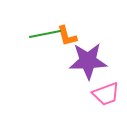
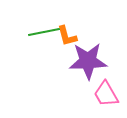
green line: moved 1 px left, 2 px up
pink trapezoid: rotated 80 degrees clockwise
